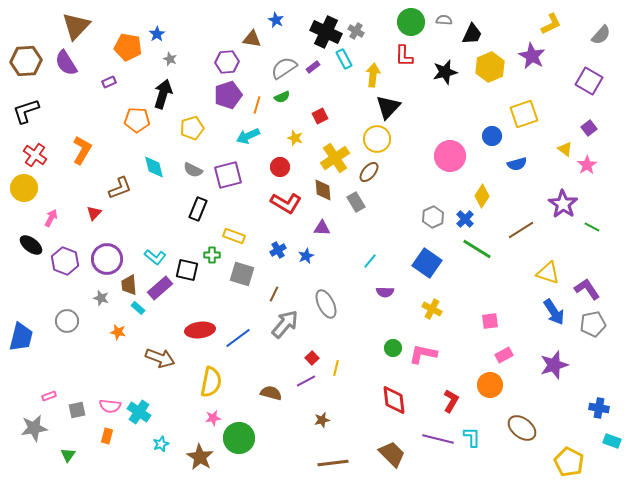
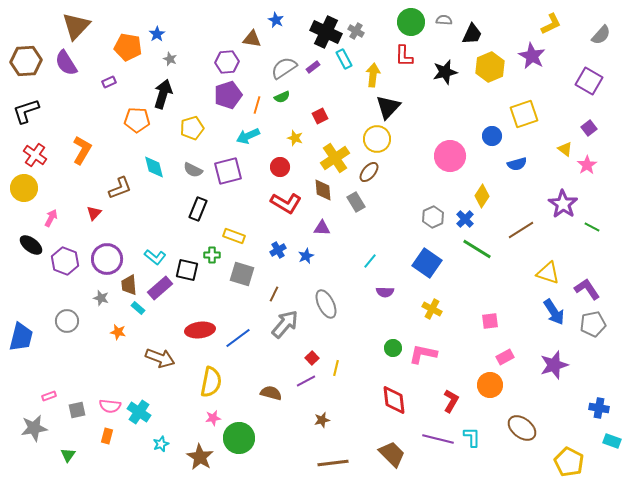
purple square at (228, 175): moved 4 px up
pink rectangle at (504, 355): moved 1 px right, 2 px down
